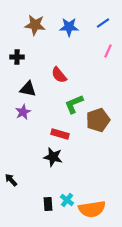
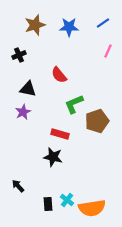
brown star: rotated 25 degrees counterclockwise
black cross: moved 2 px right, 2 px up; rotated 24 degrees counterclockwise
brown pentagon: moved 1 px left, 1 px down
black arrow: moved 7 px right, 6 px down
orange semicircle: moved 1 px up
